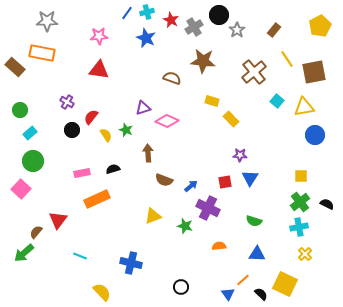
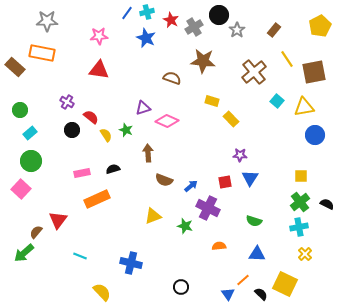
red semicircle at (91, 117): rotated 91 degrees clockwise
green circle at (33, 161): moved 2 px left
